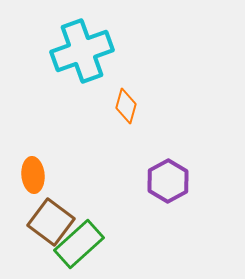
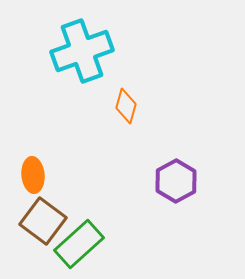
purple hexagon: moved 8 px right
brown square: moved 8 px left, 1 px up
